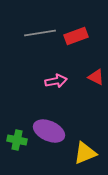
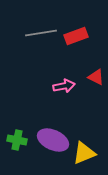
gray line: moved 1 px right
pink arrow: moved 8 px right, 5 px down
purple ellipse: moved 4 px right, 9 px down
yellow triangle: moved 1 px left
